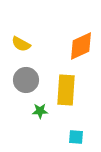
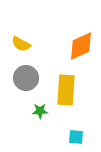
gray circle: moved 2 px up
